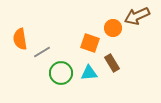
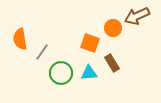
gray line: rotated 24 degrees counterclockwise
